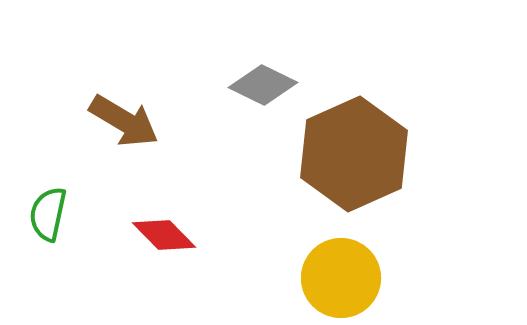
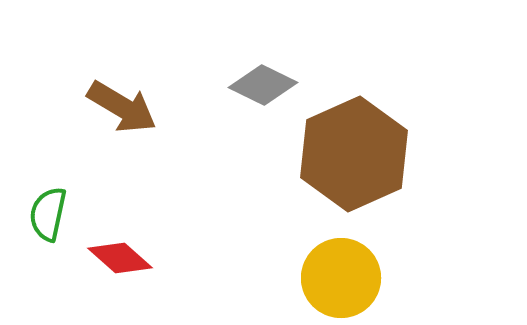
brown arrow: moved 2 px left, 14 px up
red diamond: moved 44 px left, 23 px down; rotated 4 degrees counterclockwise
